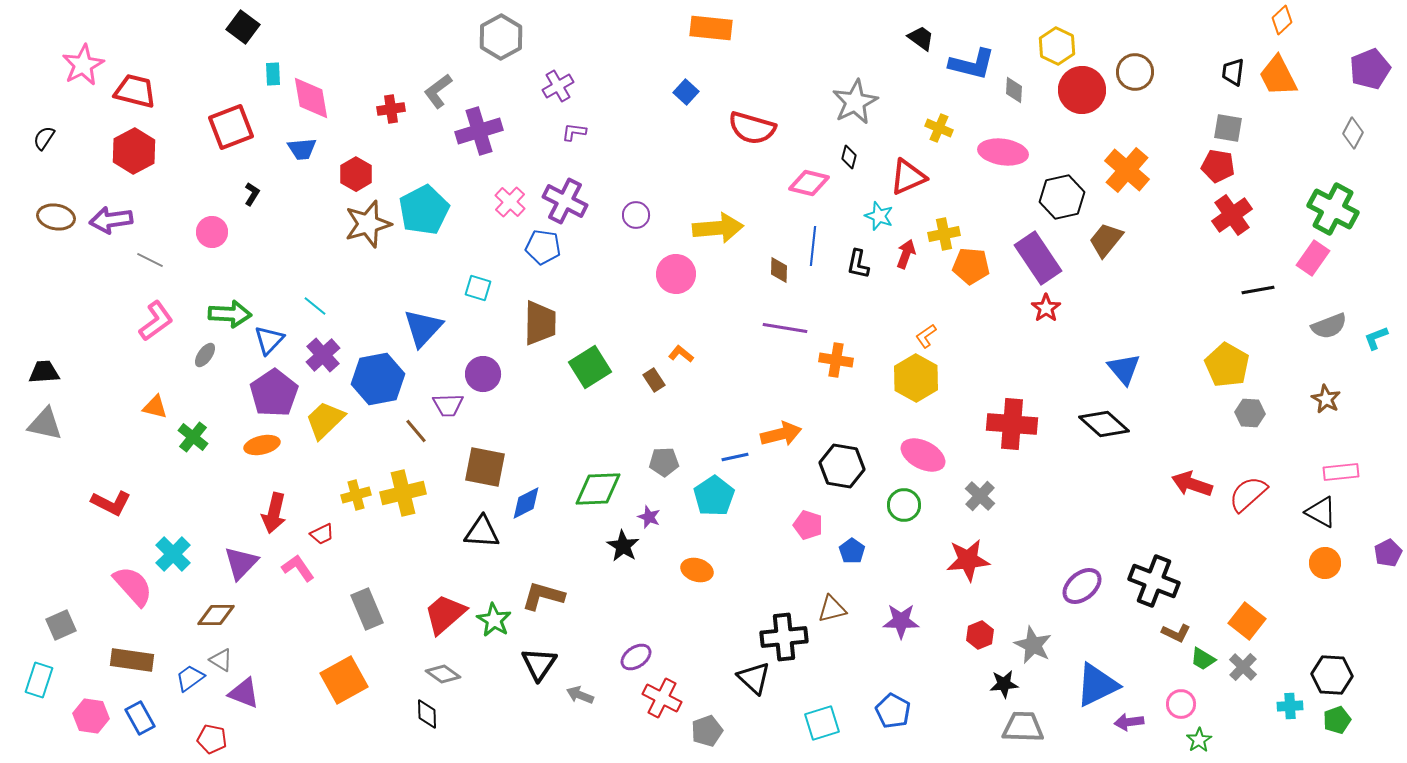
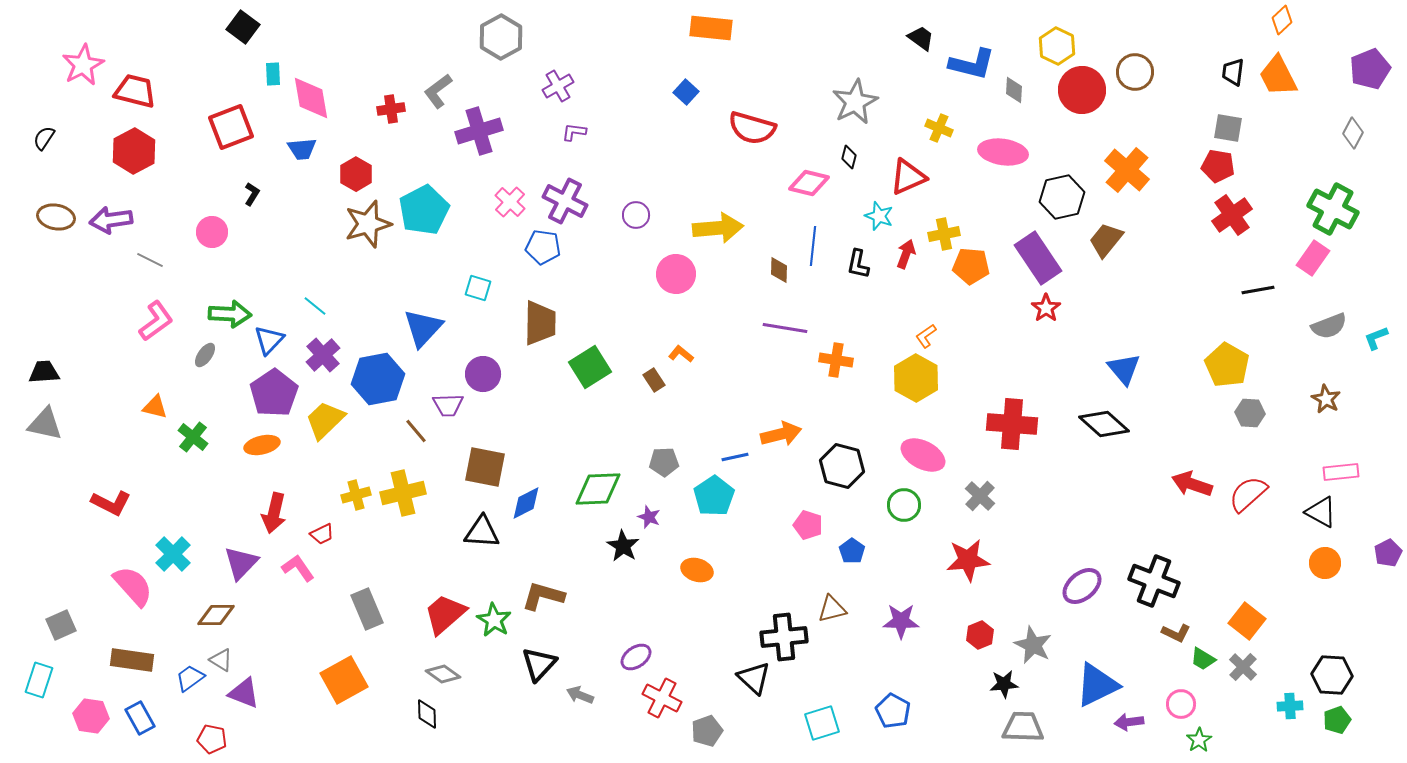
black hexagon at (842, 466): rotated 6 degrees clockwise
black triangle at (539, 664): rotated 9 degrees clockwise
